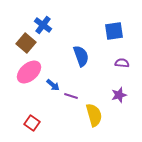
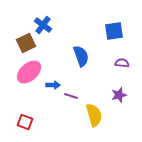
brown square: rotated 24 degrees clockwise
blue arrow: rotated 40 degrees counterclockwise
red square: moved 7 px left, 1 px up; rotated 14 degrees counterclockwise
